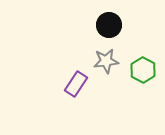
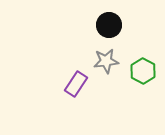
green hexagon: moved 1 px down
